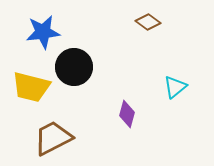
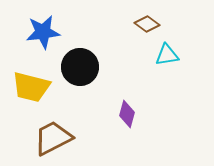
brown diamond: moved 1 px left, 2 px down
black circle: moved 6 px right
cyan triangle: moved 8 px left, 32 px up; rotated 30 degrees clockwise
